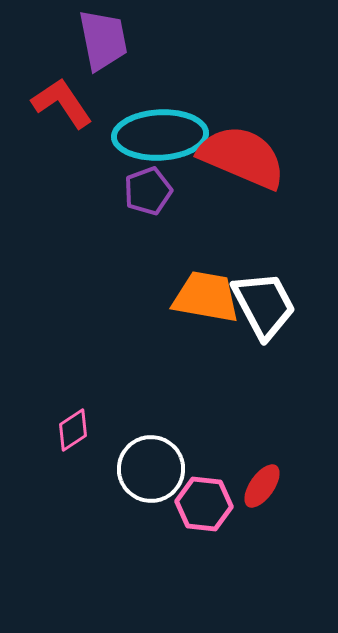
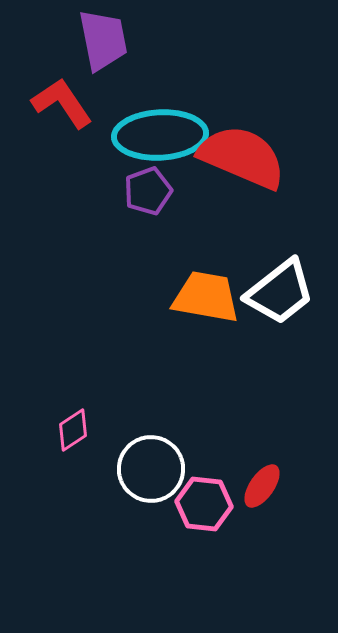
white trapezoid: moved 16 px right, 13 px up; rotated 80 degrees clockwise
